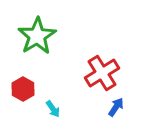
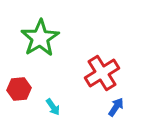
green star: moved 3 px right, 2 px down
red hexagon: moved 4 px left; rotated 25 degrees clockwise
cyan arrow: moved 2 px up
